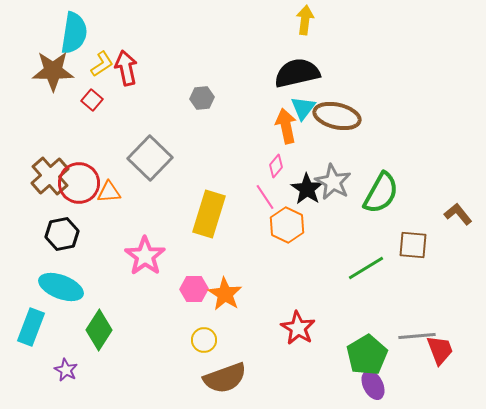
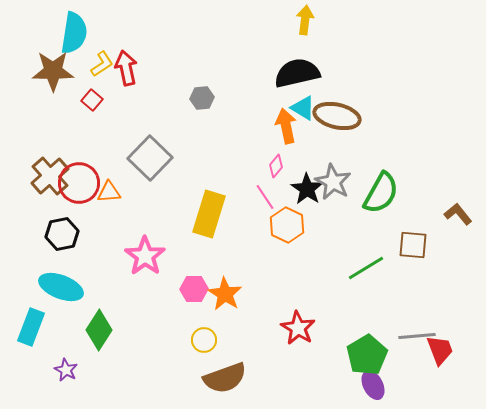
cyan triangle: rotated 36 degrees counterclockwise
